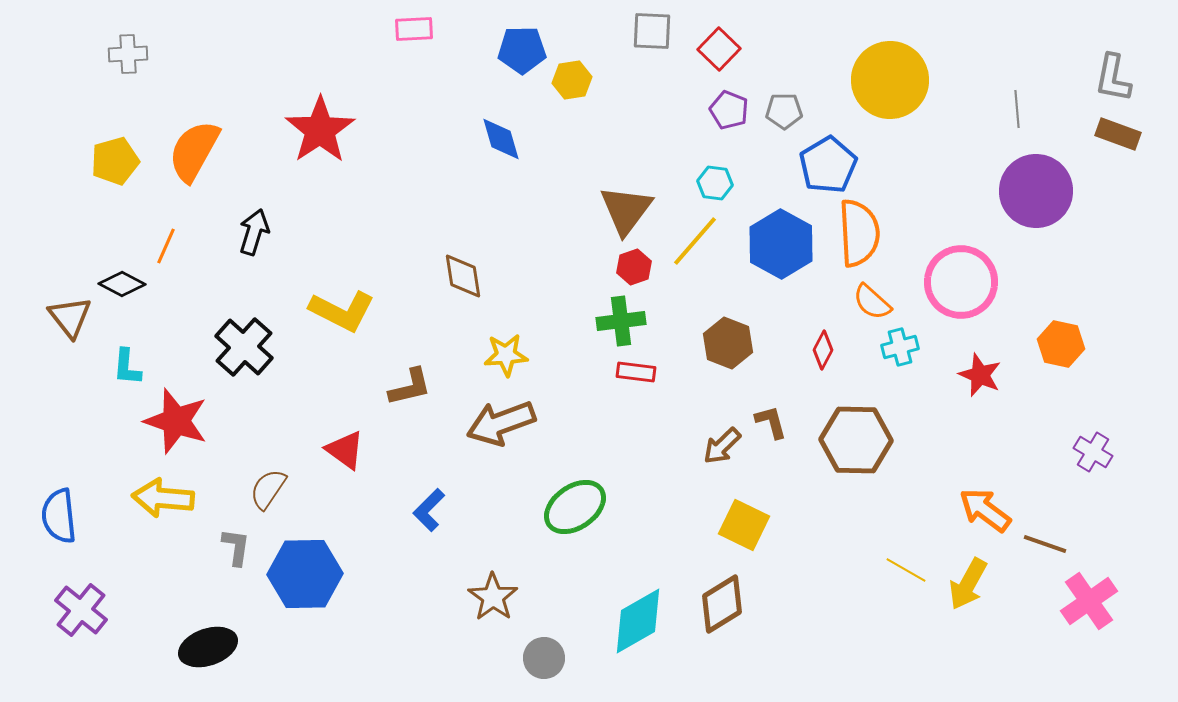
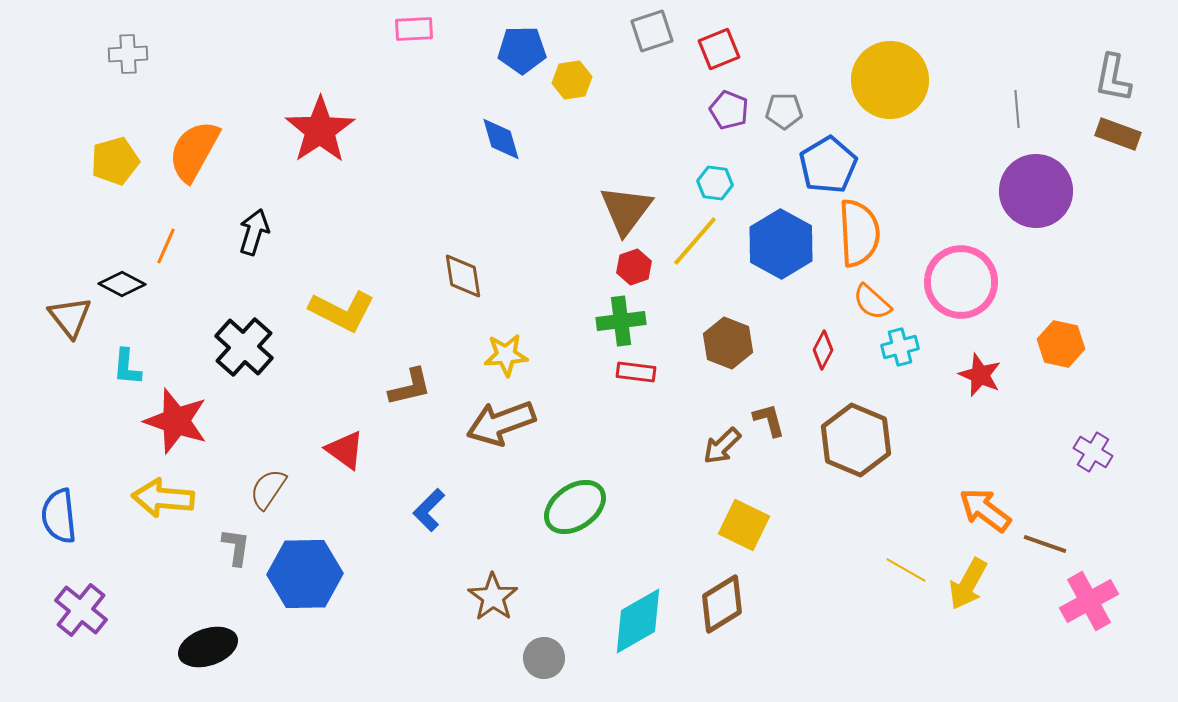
gray square at (652, 31): rotated 21 degrees counterclockwise
red square at (719, 49): rotated 24 degrees clockwise
brown L-shape at (771, 422): moved 2 px left, 2 px up
brown hexagon at (856, 440): rotated 22 degrees clockwise
pink cross at (1089, 601): rotated 6 degrees clockwise
